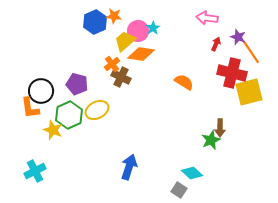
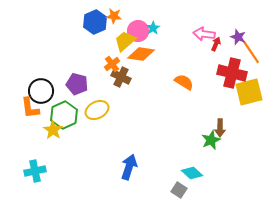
pink arrow: moved 3 px left, 16 px down
green hexagon: moved 5 px left
yellow star: rotated 12 degrees clockwise
cyan cross: rotated 15 degrees clockwise
